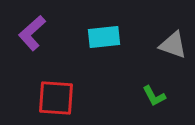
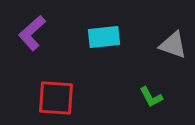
green L-shape: moved 3 px left, 1 px down
